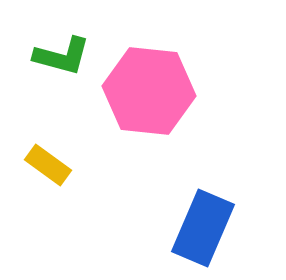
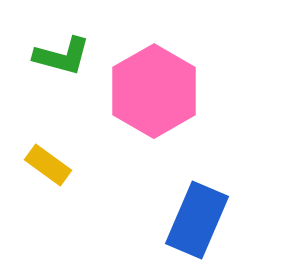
pink hexagon: moved 5 px right; rotated 24 degrees clockwise
blue rectangle: moved 6 px left, 8 px up
